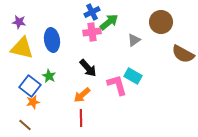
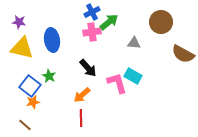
gray triangle: moved 3 px down; rotated 40 degrees clockwise
pink L-shape: moved 2 px up
